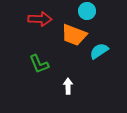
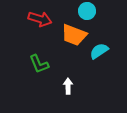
red arrow: rotated 15 degrees clockwise
